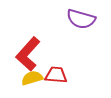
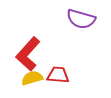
red trapezoid: moved 2 px right
